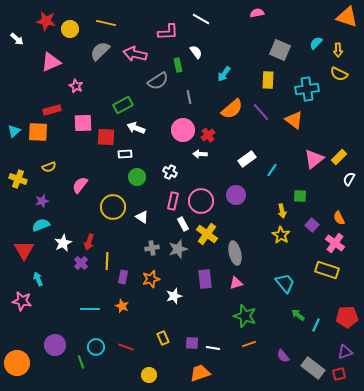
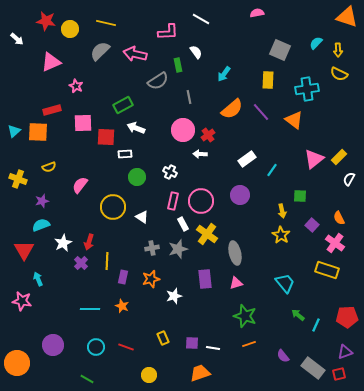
purple circle at (236, 195): moved 4 px right
purple circle at (55, 345): moved 2 px left
green line at (81, 362): moved 6 px right, 17 px down; rotated 40 degrees counterclockwise
